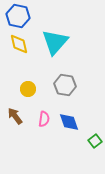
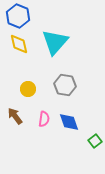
blue hexagon: rotated 10 degrees clockwise
